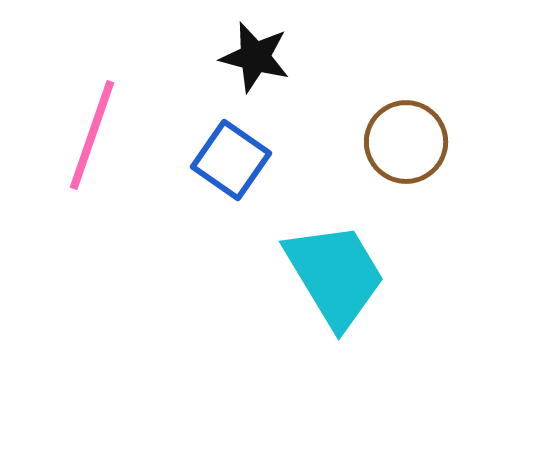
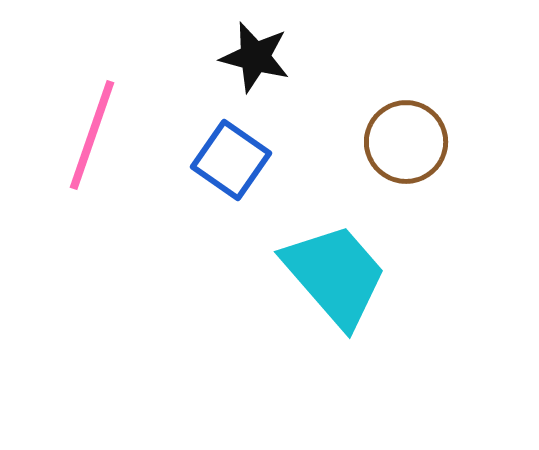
cyan trapezoid: rotated 10 degrees counterclockwise
